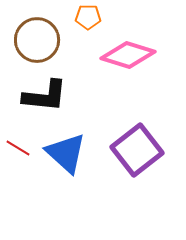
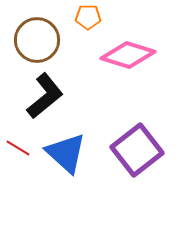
black L-shape: rotated 45 degrees counterclockwise
